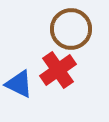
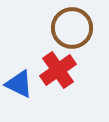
brown circle: moved 1 px right, 1 px up
